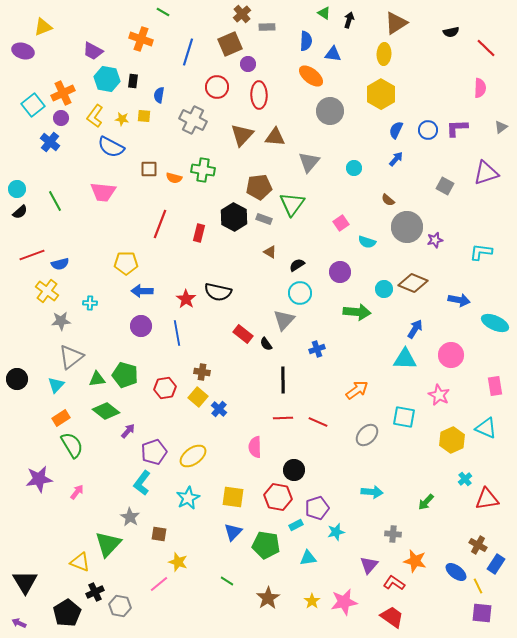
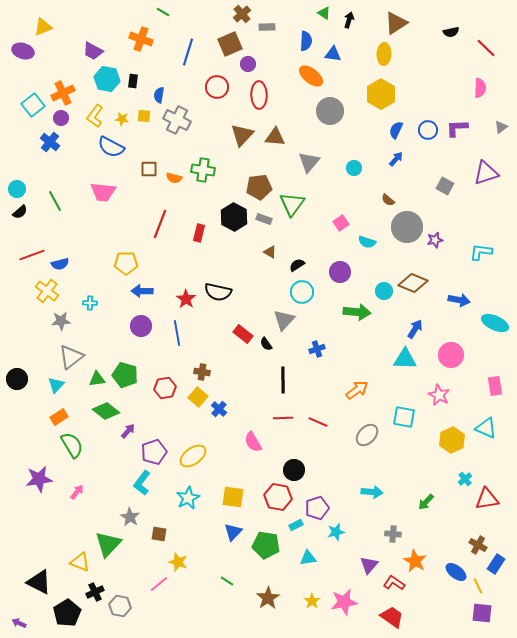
gray cross at (193, 120): moved 16 px left
cyan circle at (384, 289): moved 2 px down
cyan circle at (300, 293): moved 2 px right, 1 px up
orange rectangle at (61, 418): moved 2 px left, 1 px up
pink semicircle at (255, 447): moved 2 px left, 5 px up; rotated 30 degrees counterclockwise
orange star at (415, 561): rotated 15 degrees clockwise
black triangle at (25, 582): moved 14 px right; rotated 32 degrees counterclockwise
